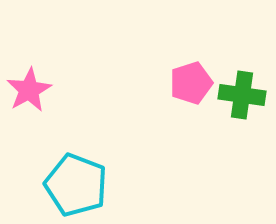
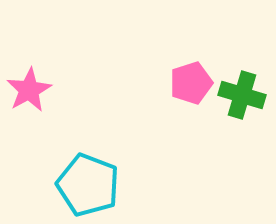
green cross: rotated 9 degrees clockwise
cyan pentagon: moved 12 px right
